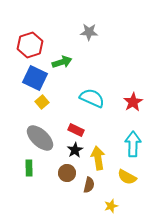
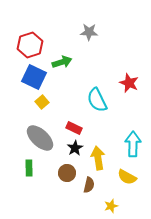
blue square: moved 1 px left, 1 px up
cyan semicircle: moved 5 px right, 2 px down; rotated 140 degrees counterclockwise
red star: moved 4 px left, 19 px up; rotated 18 degrees counterclockwise
red rectangle: moved 2 px left, 2 px up
black star: moved 2 px up
